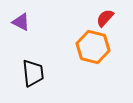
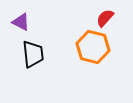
black trapezoid: moved 19 px up
